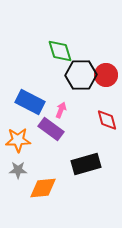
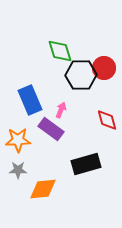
red circle: moved 2 px left, 7 px up
blue rectangle: moved 2 px up; rotated 40 degrees clockwise
orange diamond: moved 1 px down
